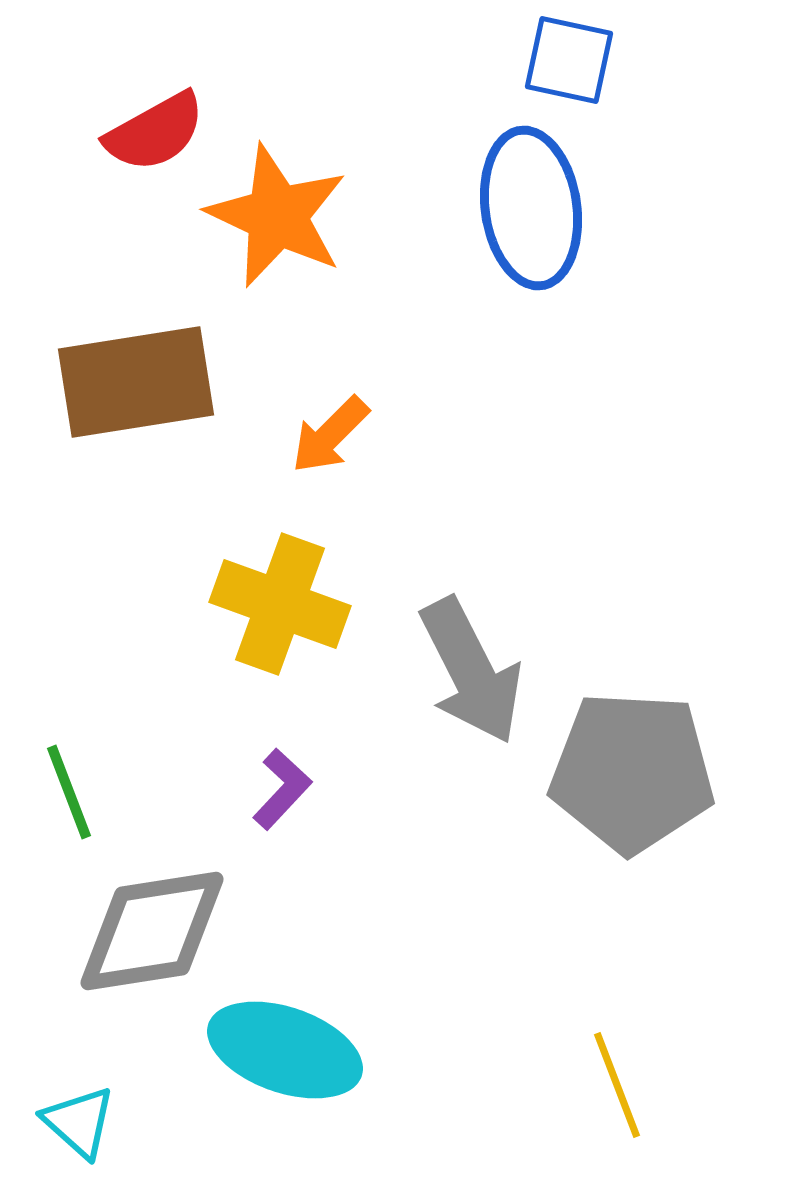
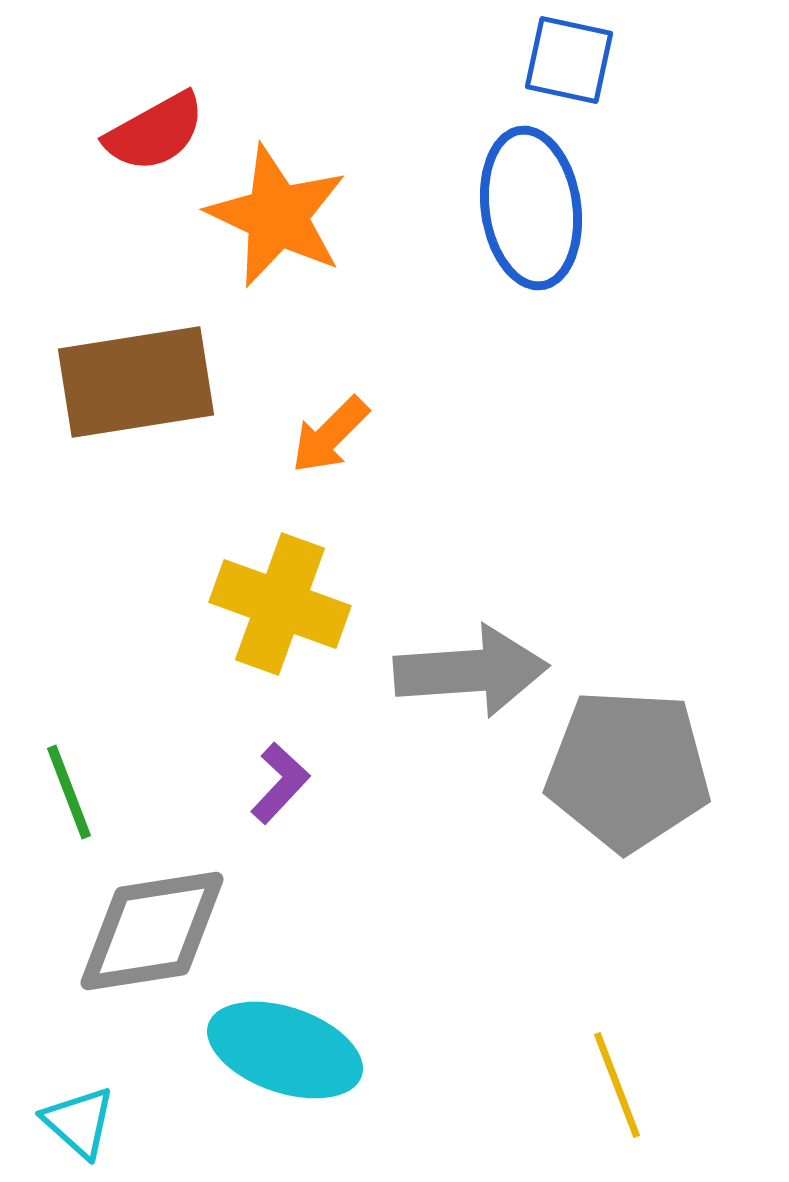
gray arrow: rotated 67 degrees counterclockwise
gray pentagon: moved 4 px left, 2 px up
purple L-shape: moved 2 px left, 6 px up
